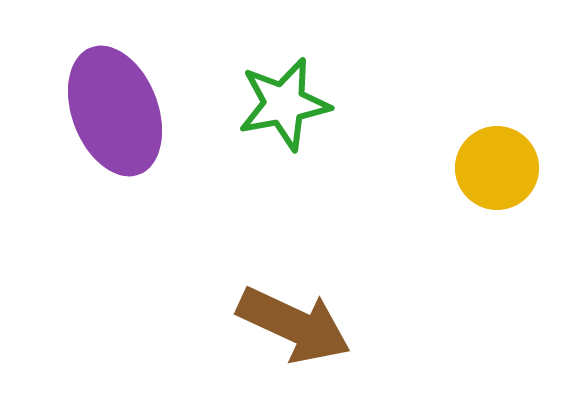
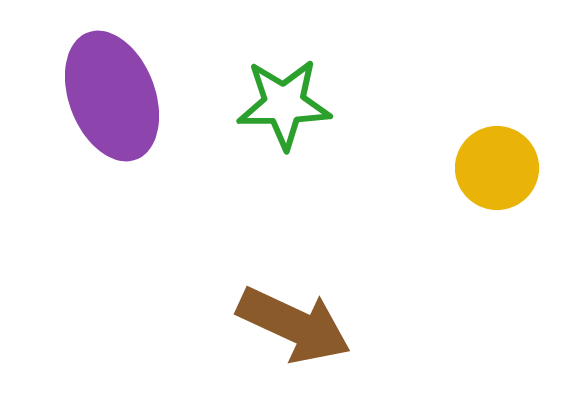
green star: rotated 10 degrees clockwise
purple ellipse: moved 3 px left, 15 px up
